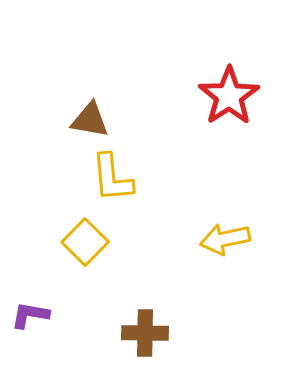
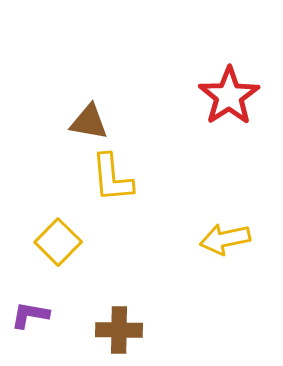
brown triangle: moved 1 px left, 2 px down
yellow square: moved 27 px left
brown cross: moved 26 px left, 3 px up
